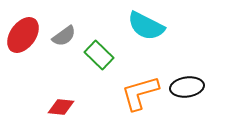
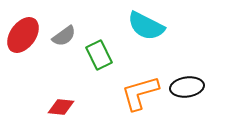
green rectangle: rotated 20 degrees clockwise
